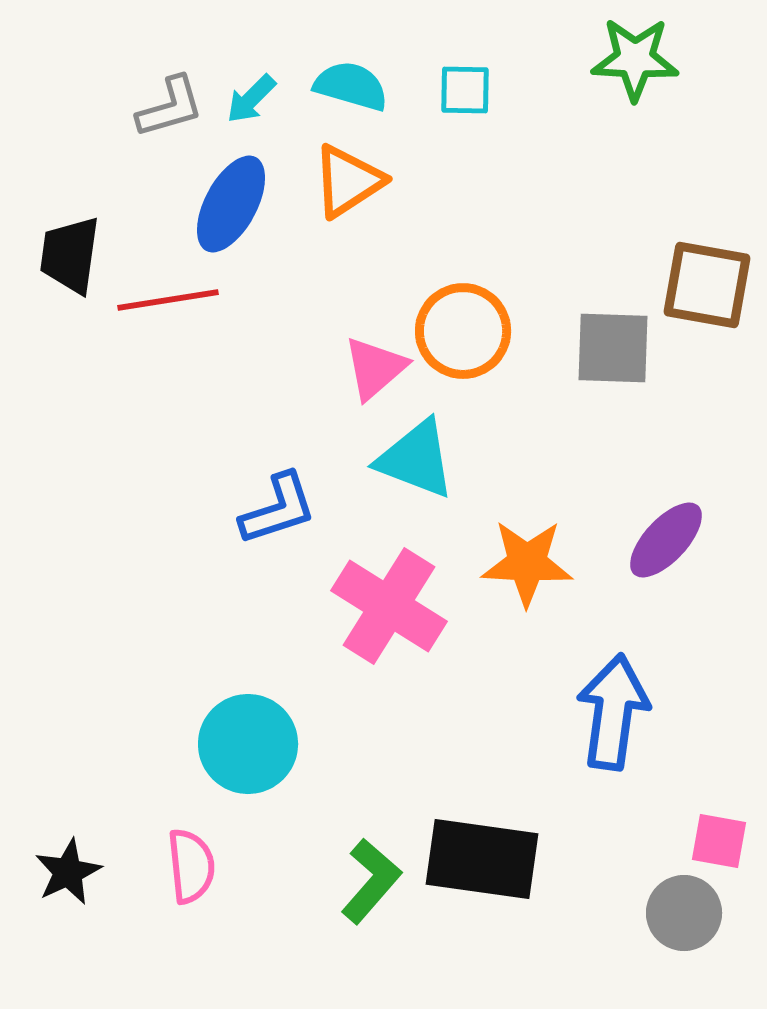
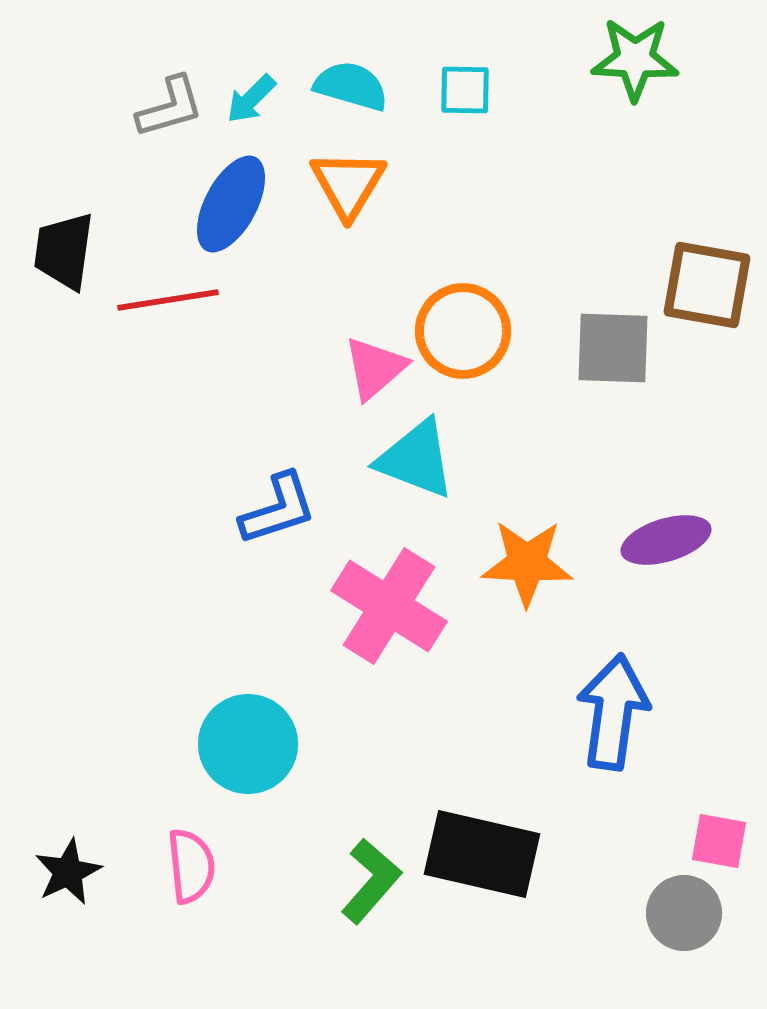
orange triangle: moved 3 px down; rotated 26 degrees counterclockwise
black trapezoid: moved 6 px left, 4 px up
purple ellipse: rotated 30 degrees clockwise
black rectangle: moved 5 px up; rotated 5 degrees clockwise
